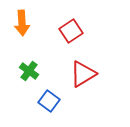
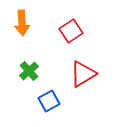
green cross: rotated 12 degrees clockwise
blue square: rotated 25 degrees clockwise
